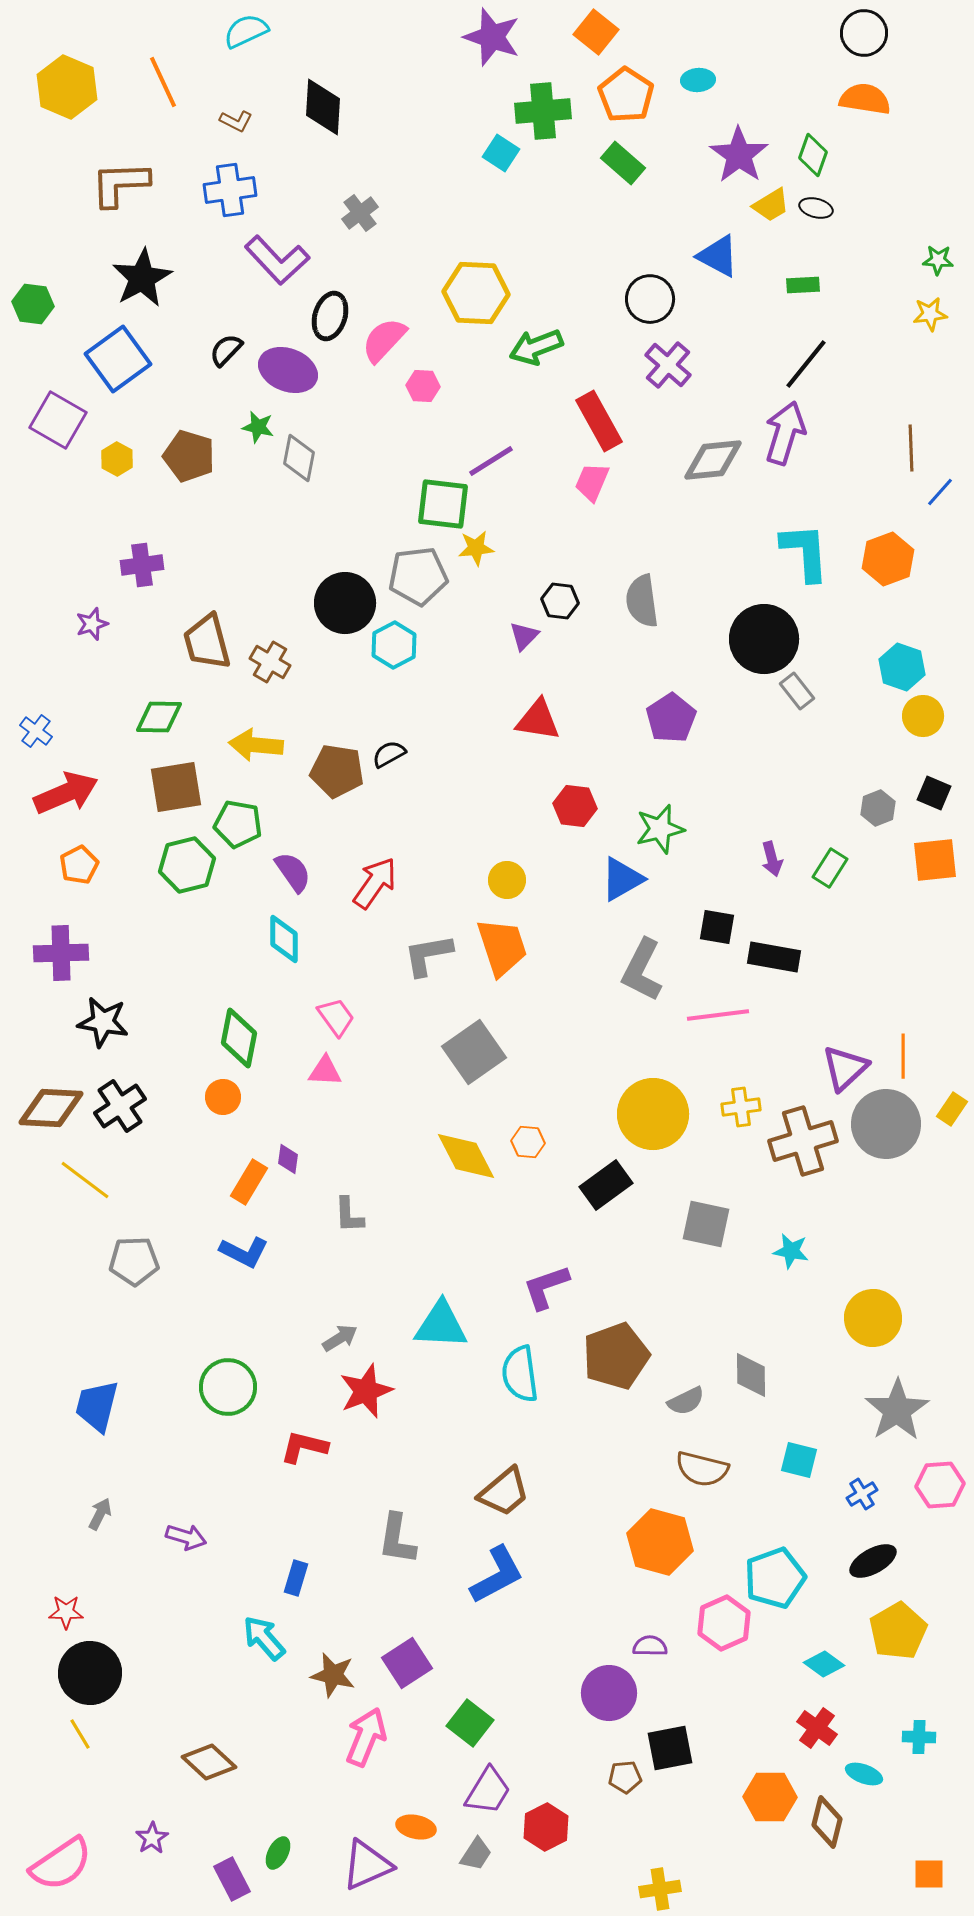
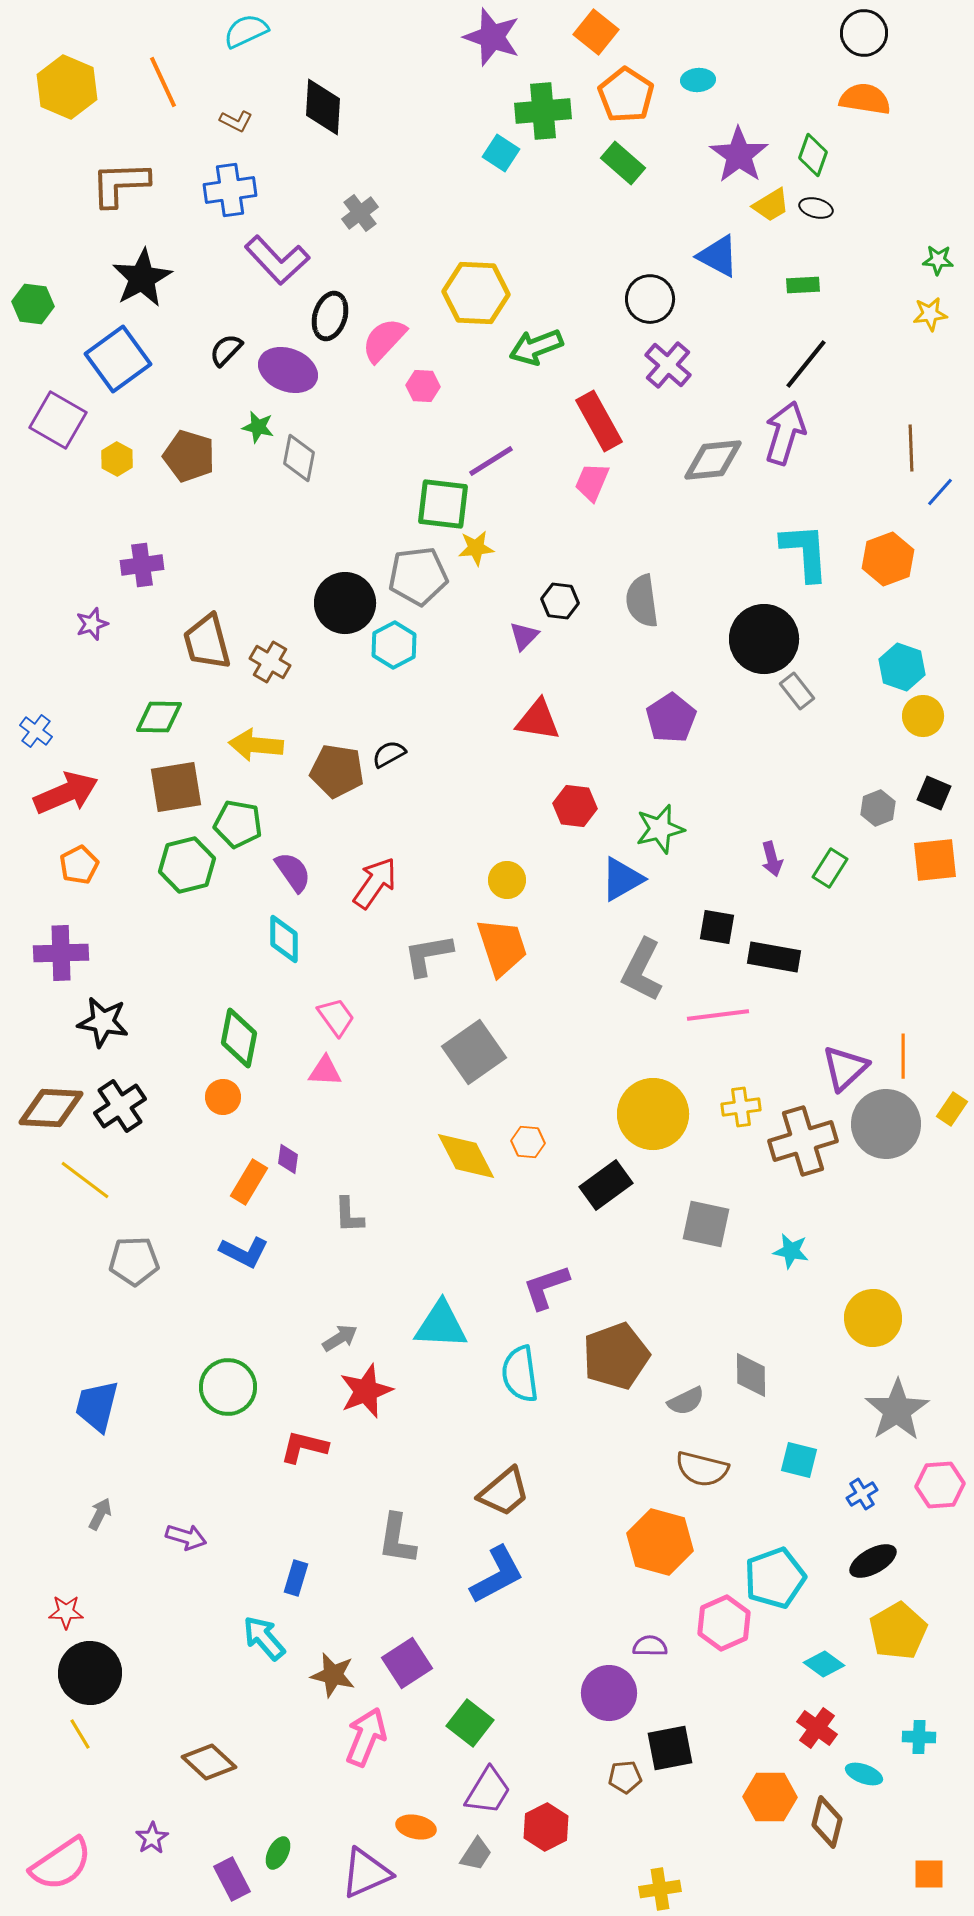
purple triangle at (367, 1865): moved 1 px left, 8 px down
